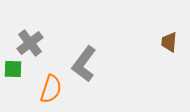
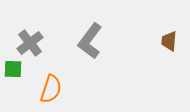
brown trapezoid: moved 1 px up
gray L-shape: moved 6 px right, 23 px up
